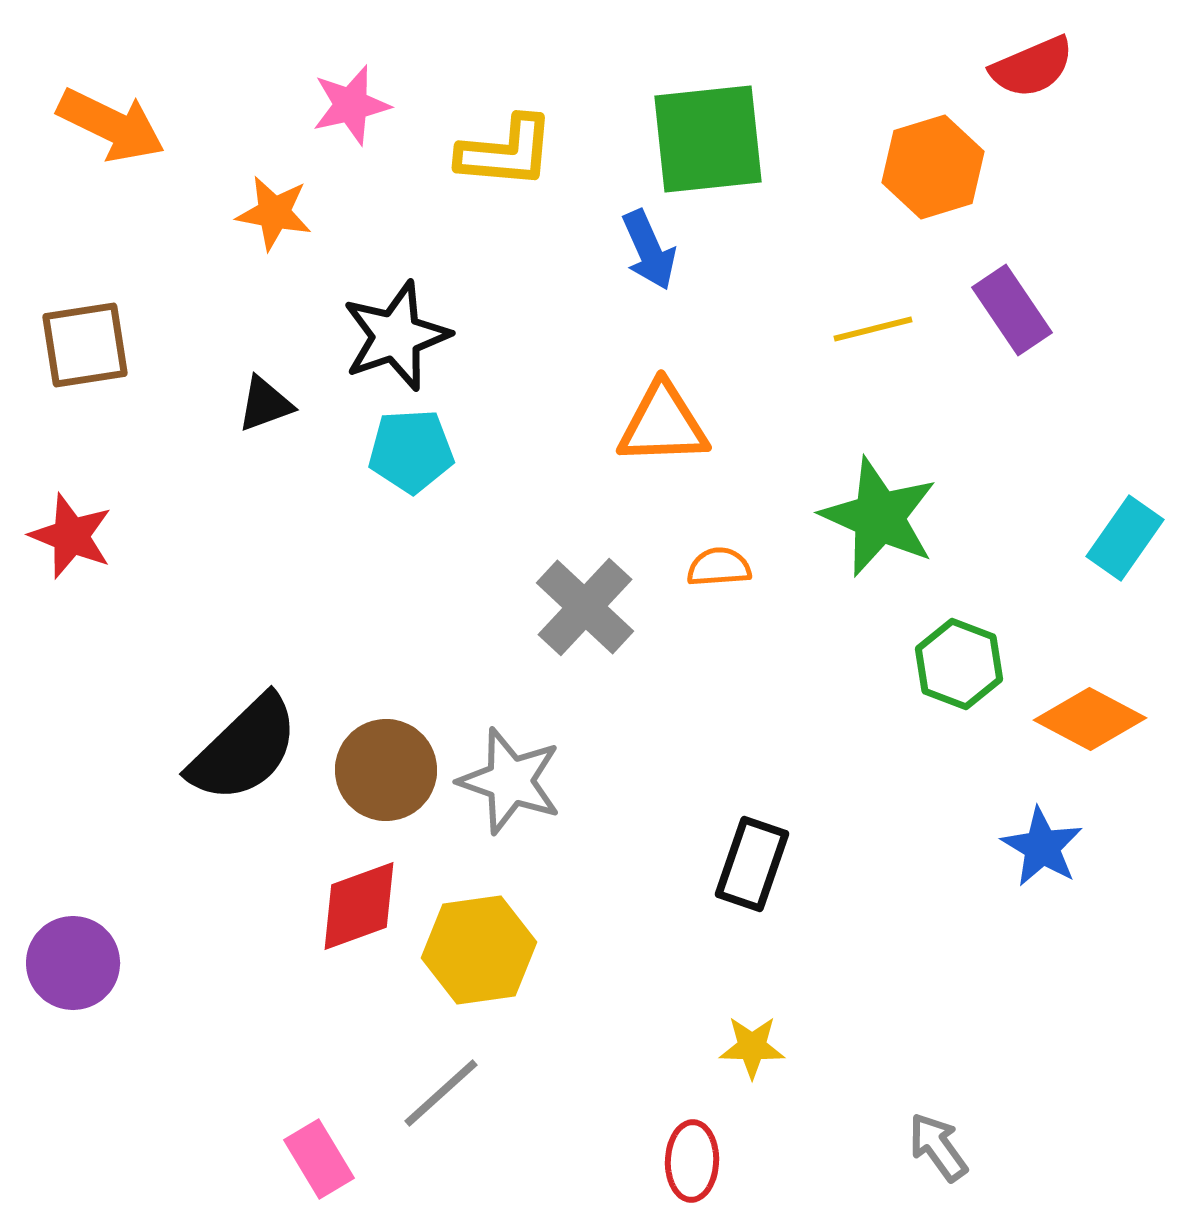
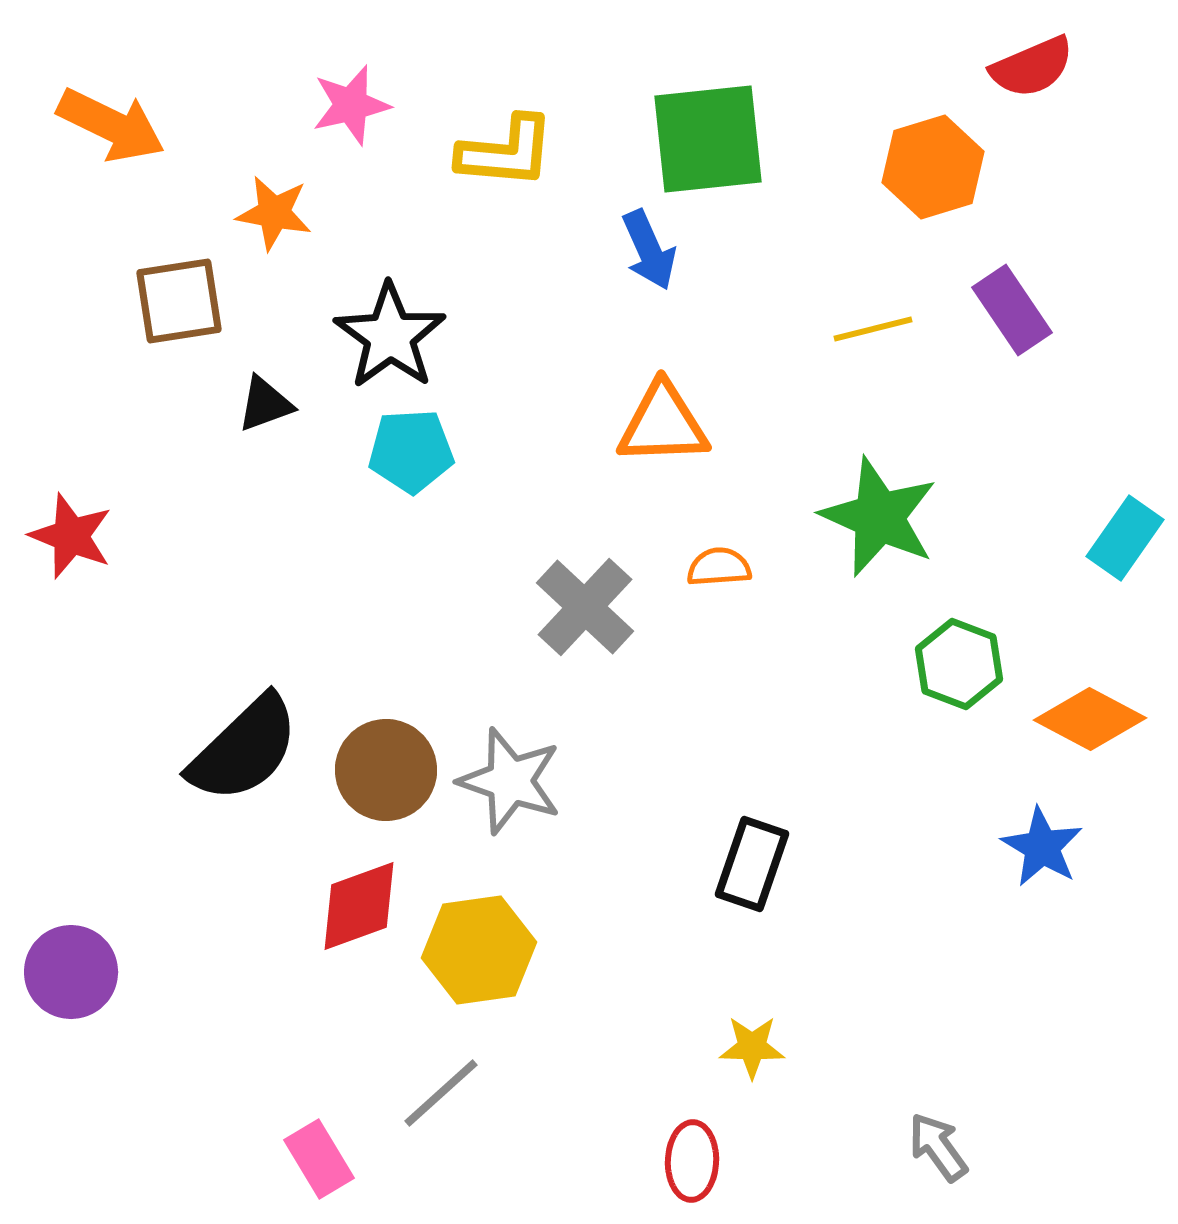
black star: moved 6 px left; rotated 17 degrees counterclockwise
brown square: moved 94 px right, 44 px up
purple circle: moved 2 px left, 9 px down
